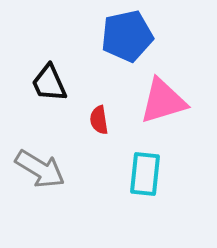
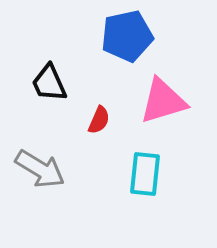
red semicircle: rotated 148 degrees counterclockwise
